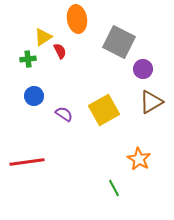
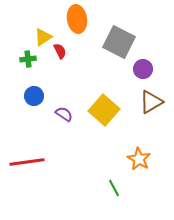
yellow square: rotated 20 degrees counterclockwise
